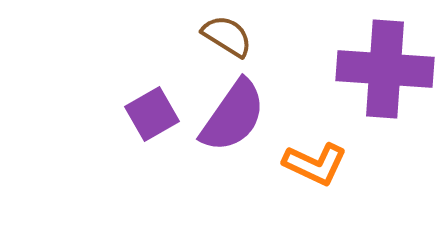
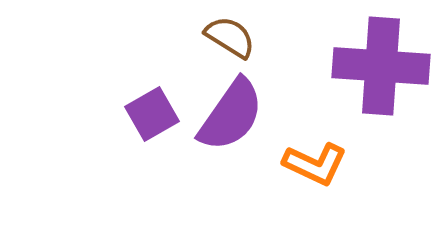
brown semicircle: moved 3 px right, 1 px down
purple cross: moved 4 px left, 3 px up
purple semicircle: moved 2 px left, 1 px up
